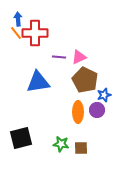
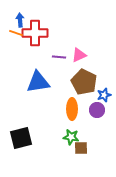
blue arrow: moved 2 px right, 1 px down
orange line: rotated 32 degrees counterclockwise
pink triangle: moved 2 px up
brown pentagon: moved 1 px left, 2 px down
orange ellipse: moved 6 px left, 3 px up
green star: moved 10 px right, 7 px up
